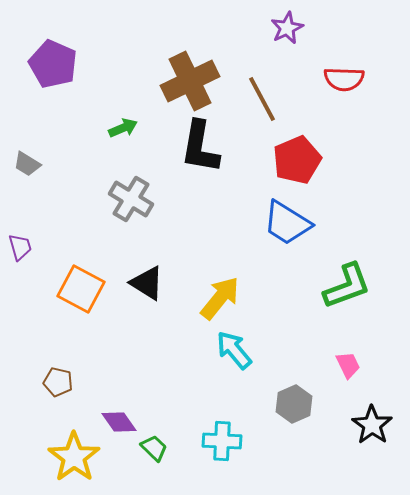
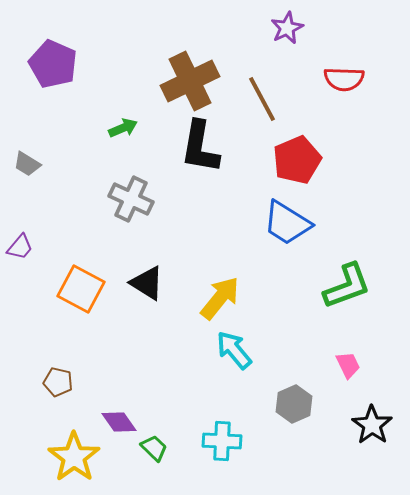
gray cross: rotated 6 degrees counterclockwise
purple trapezoid: rotated 56 degrees clockwise
